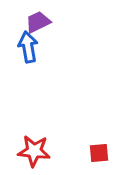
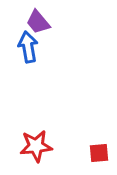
purple trapezoid: rotated 104 degrees counterclockwise
red star: moved 2 px right, 5 px up; rotated 12 degrees counterclockwise
